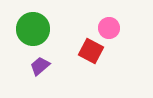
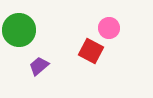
green circle: moved 14 px left, 1 px down
purple trapezoid: moved 1 px left
